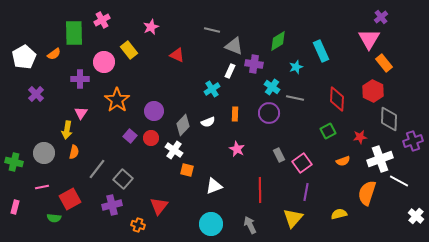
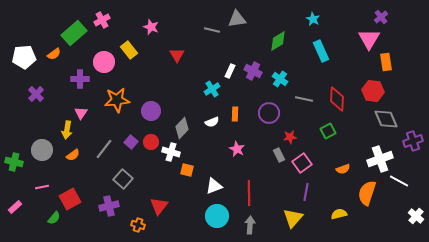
pink star at (151, 27): rotated 28 degrees counterclockwise
green rectangle at (74, 33): rotated 50 degrees clockwise
gray triangle at (234, 46): moved 3 px right, 27 px up; rotated 30 degrees counterclockwise
red triangle at (177, 55): rotated 35 degrees clockwise
white pentagon at (24, 57): rotated 25 degrees clockwise
orange rectangle at (384, 63): moved 2 px right, 1 px up; rotated 30 degrees clockwise
purple cross at (254, 64): moved 1 px left, 7 px down; rotated 18 degrees clockwise
cyan star at (296, 67): moved 17 px right, 48 px up; rotated 24 degrees counterclockwise
cyan cross at (272, 87): moved 8 px right, 8 px up
red hexagon at (373, 91): rotated 20 degrees counterclockwise
gray line at (295, 98): moved 9 px right, 1 px down
orange star at (117, 100): rotated 30 degrees clockwise
purple circle at (154, 111): moved 3 px left
gray diamond at (389, 119): moved 3 px left; rotated 25 degrees counterclockwise
white semicircle at (208, 122): moved 4 px right
gray diamond at (183, 125): moved 1 px left, 3 px down
purple square at (130, 136): moved 1 px right, 6 px down
red star at (360, 137): moved 70 px left
red circle at (151, 138): moved 4 px down
white cross at (174, 150): moved 3 px left, 2 px down; rotated 18 degrees counterclockwise
orange semicircle at (74, 152): moved 1 px left, 3 px down; rotated 40 degrees clockwise
gray circle at (44, 153): moved 2 px left, 3 px up
orange semicircle at (343, 161): moved 8 px down
gray line at (97, 169): moved 7 px right, 20 px up
red line at (260, 190): moved 11 px left, 3 px down
purple cross at (112, 205): moved 3 px left, 1 px down
pink rectangle at (15, 207): rotated 32 degrees clockwise
green semicircle at (54, 218): rotated 56 degrees counterclockwise
cyan circle at (211, 224): moved 6 px right, 8 px up
gray arrow at (250, 225): rotated 30 degrees clockwise
